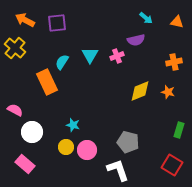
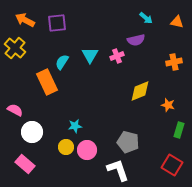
orange star: moved 13 px down
cyan star: moved 2 px right, 1 px down; rotated 24 degrees counterclockwise
